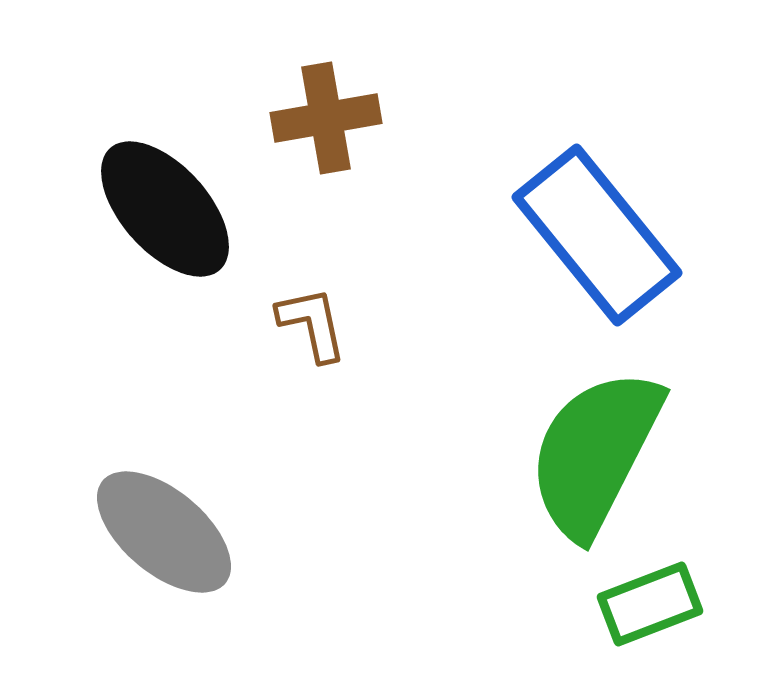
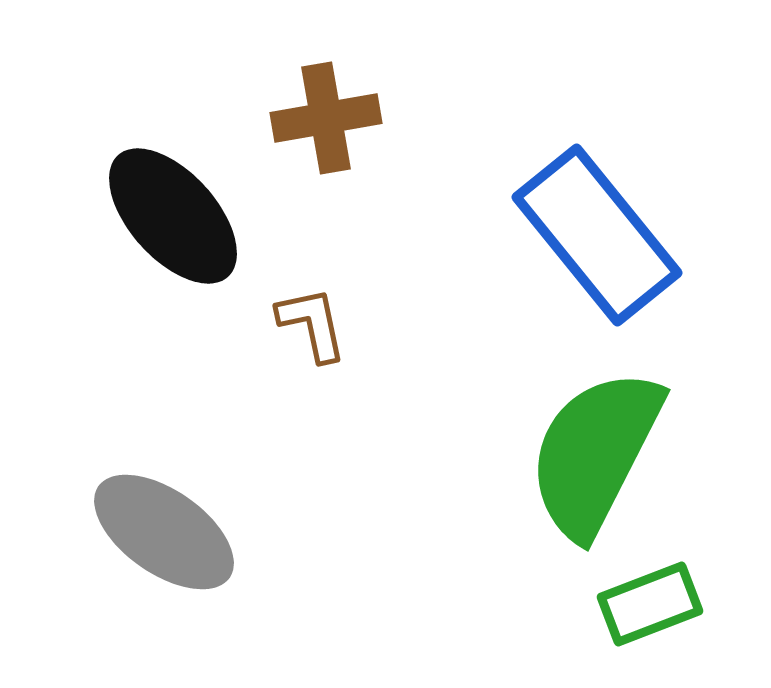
black ellipse: moved 8 px right, 7 px down
gray ellipse: rotated 5 degrees counterclockwise
